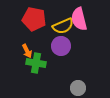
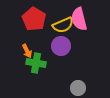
red pentagon: rotated 20 degrees clockwise
yellow semicircle: moved 1 px up
